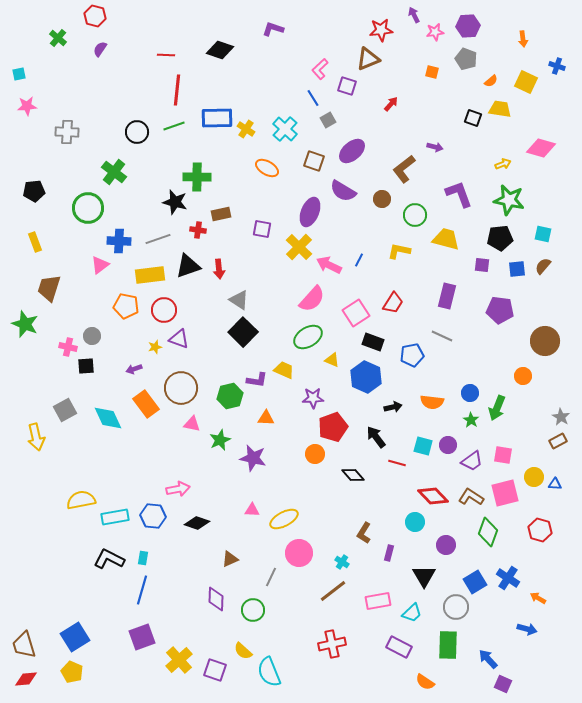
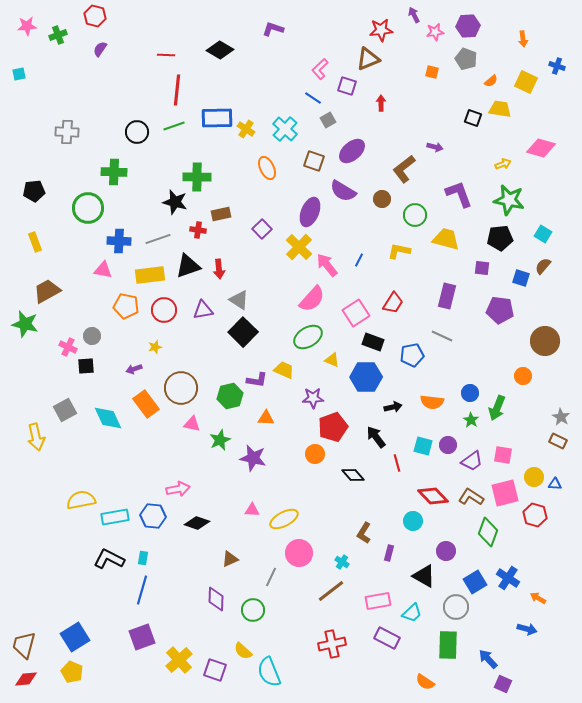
green cross at (58, 38): moved 3 px up; rotated 30 degrees clockwise
black diamond at (220, 50): rotated 12 degrees clockwise
blue line at (313, 98): rotated 24 degrees counterclockwise
red arrow at (391, 104): moved 10 px left, 1 px up; rotated 42 degrees counterclockwise
pink star at (27, 106): moved 80 px up
orange ellipse at (267, 168): rotated 35 degrees clockwise
green cross at (114, 172): rotated 35 degrees counterclockwise
purple square at (262, 229): rotated 36 degrees clockwise
cyan square at (543, 234): rotated 18 degrees clockwise
pink triangle at (100, 265): moved 3 px right, 5 px down; rotated 48 degrees clockwise
pink arrow at (329, 265): moved 2 px left; rotated 25 degrees clockwise
purple square at (482, 265): moved 3 px down
blue square at (517, 269): moved 4 px right, 9 px down; rotated 24 degrees clockwise
brown trapezoid at (49, 288): moved 2 px left, 3 px down; rotated 44 degrees clockwise
green star at (25, 324): rotated 8 degrees counterclockwise
purple triangle at (179, 339): moved 24 px right, 29 px up; rotated 30 degrees counterclockwise
pink cross at (68, 347): rotated 12 degrees clockwise
blue hexagon at (366, 377): rotated 24 degrees counterclockwise
brown rectangle at (558, 441): rotated 54 degrees clockwise
red line at (397, 463): rotated 60 degrees clockwise
cyan circle at (415, 522): moved 2 px left, 1 px up
red hexagon at (540, 530): moved 5 px left, 15 px up
purple circle at (446, 545): moved 6 px down
black triangle at (424, 576): rotated 30 degrees counterclockwise
brown line at (333, 591): moved 2 px left
brown trapezoid at (24, 645): rotated 32 degrees clockwise
purple rectangle at (399, 647): moved 12 px left, 9 px up
